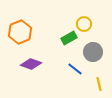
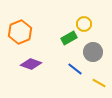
yellow line: moved 1 px up; rotated 48 degrees counterclockwise
